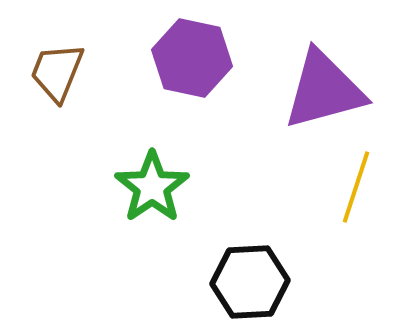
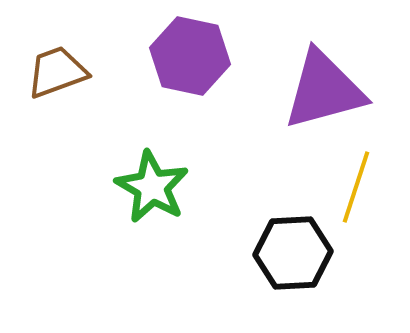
purple hexagon: moved 2 px left, 2 px up
brown trapezoid: rotated 48 degrees clockwise
green star: rotated 8 degrees counterclockwise
black hexagon: moved 43 px right, 29 px up
